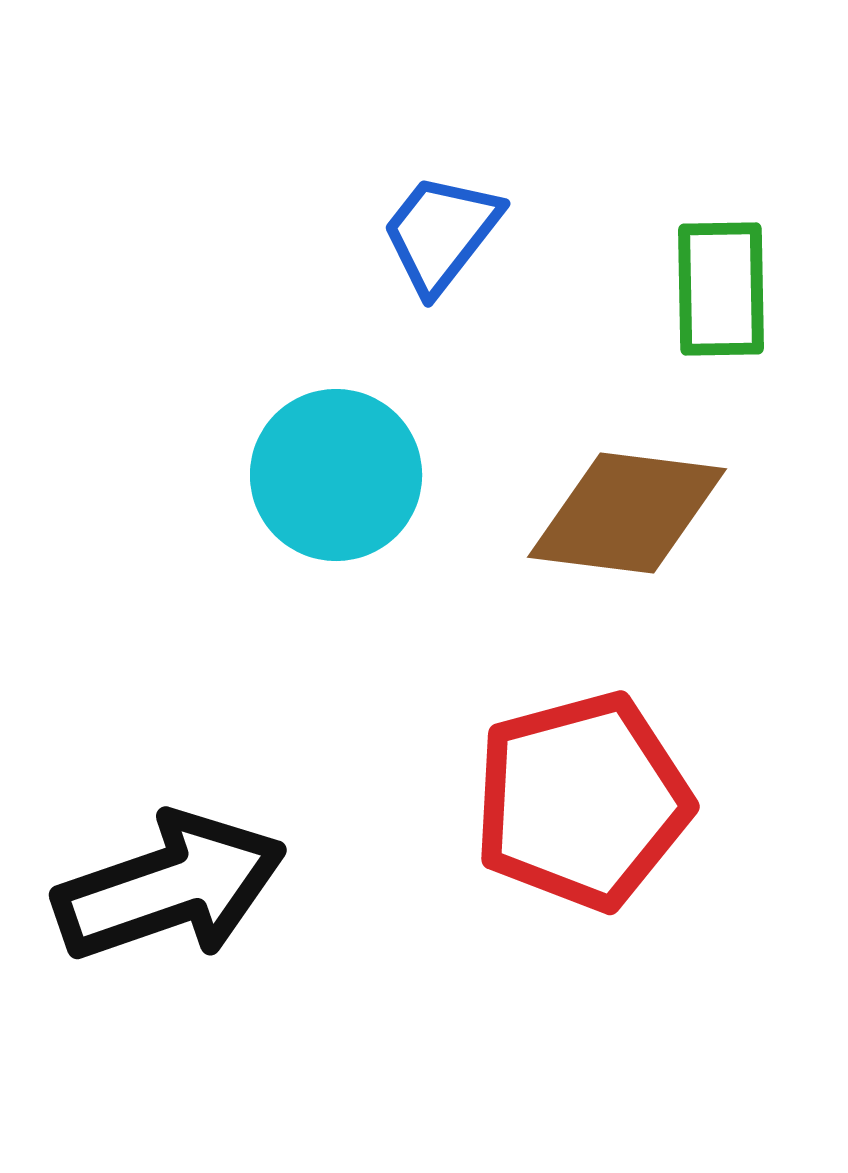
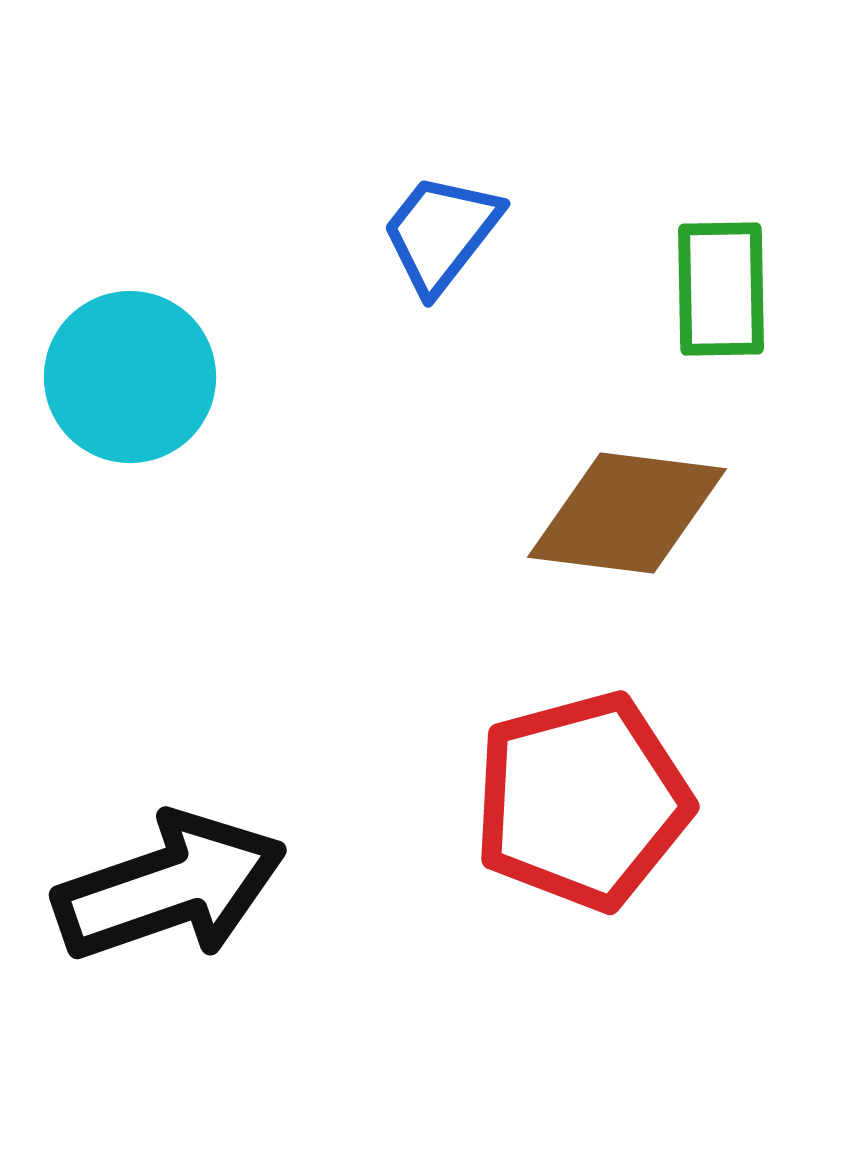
cyan circle: moved 206 px left, 98 px up
